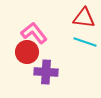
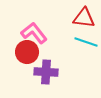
cyan line: moved 1 px right
